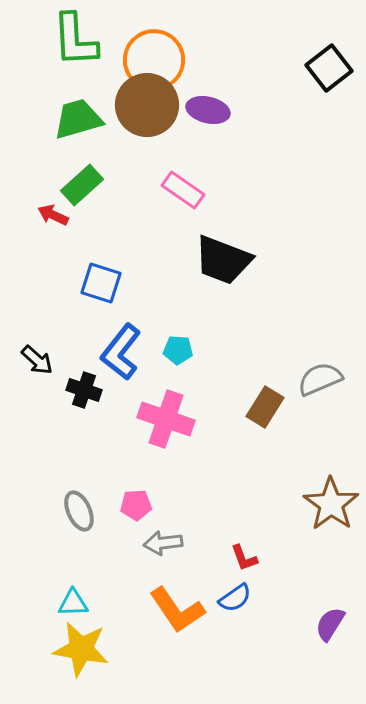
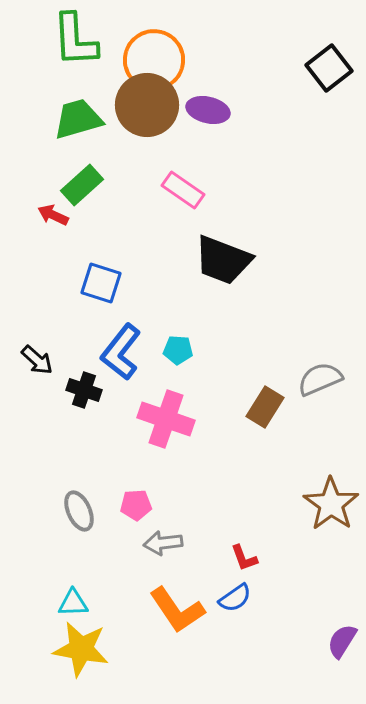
purple semicircle: moved 12 px right, 17 px down
